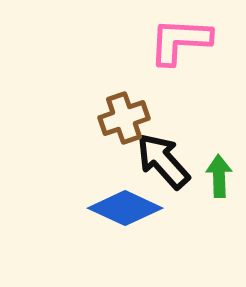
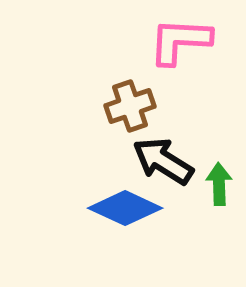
brown cross: moved 6 px right, 12 px up
black arrow: rotated 16 degrees counterclockwise
green arrow: moved 8 px down
